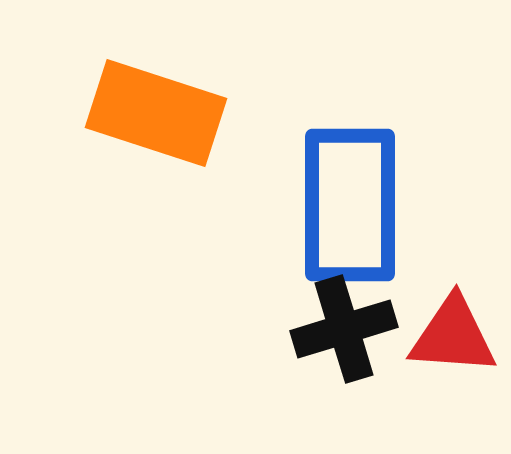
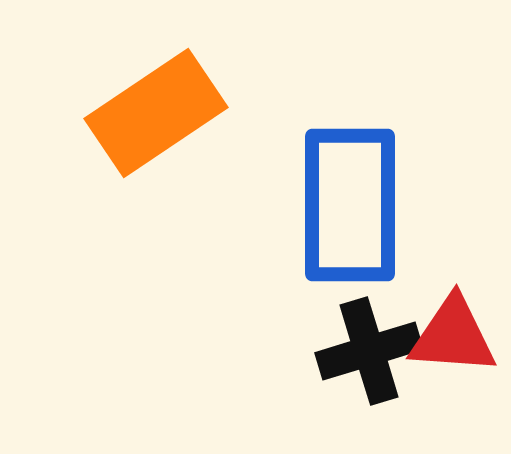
orange rectangle: rotated 52 degrees counterclockwise
black cross: moved 25 px right, 22 px down
